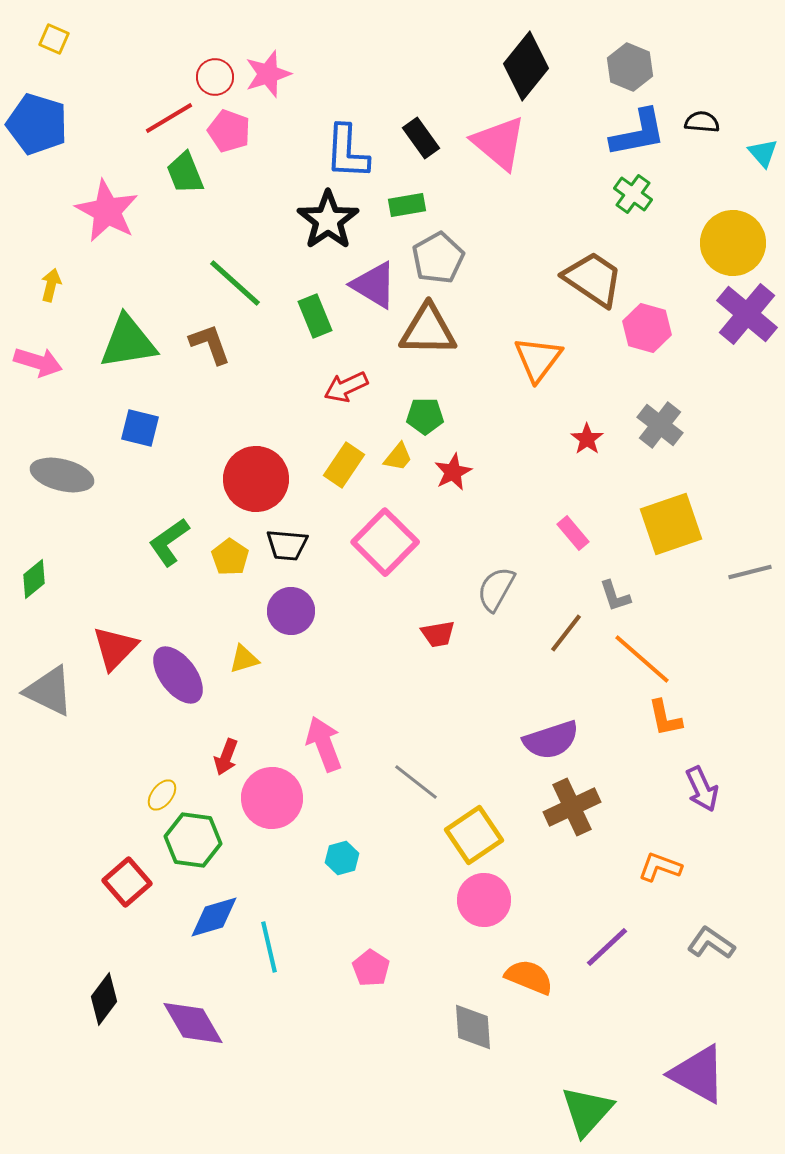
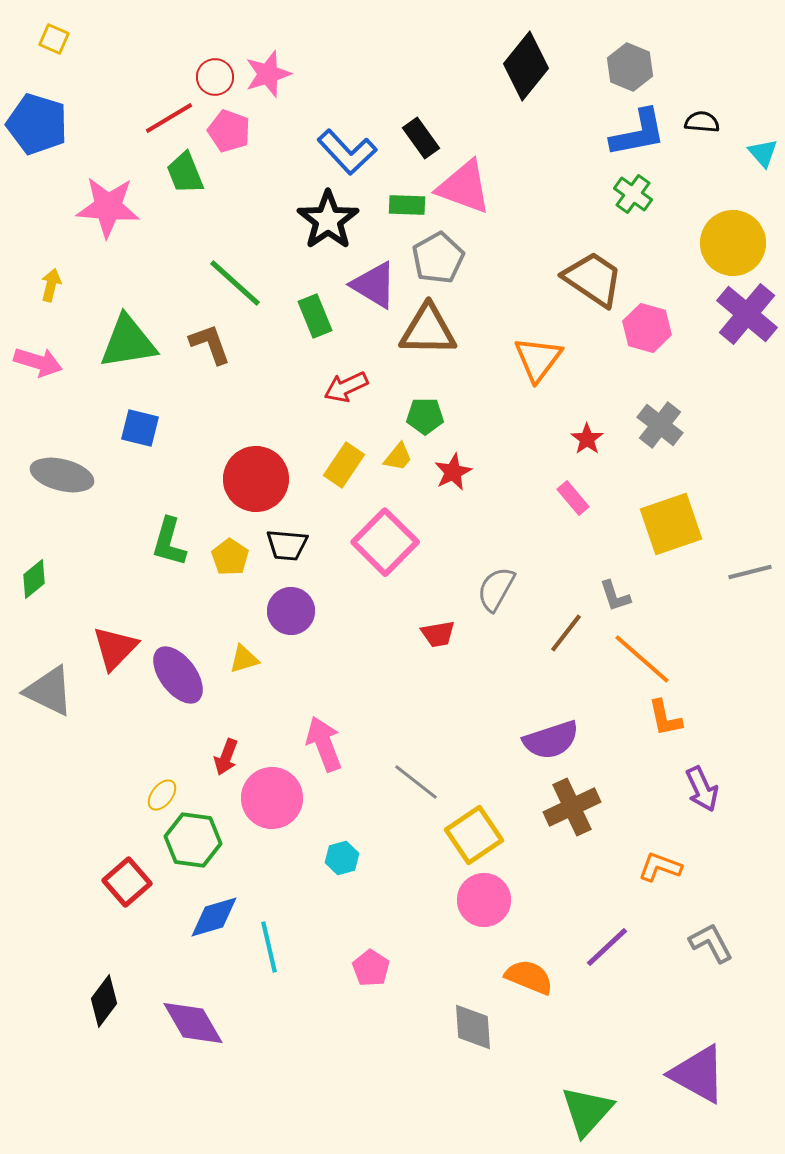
pink triangle at (499, 143): moved 35 px left, 44 px down; rotated 20 degrees counterclockwise
blue L-shape at (347, 152): rotated 46 degrees counterclockwise
green rectangle at (407, 205): rotated 12 degrees clockwise
pink star at (107, 211): moved 1 px right, 4 px up; rotated 24 degrees counterclockwise
pink rectangle at (573, 533): moved 35 px up
green L-shape at (169, 542): rotated 39 degrees counterclockwise
gray L-shape at (711, 943): rotated 27 degrees clockwise
black diamond at (104, 999): moved 2 px down
